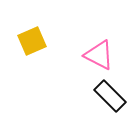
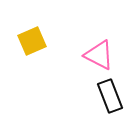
black rectangle: rotated 24 degrees clockwise
